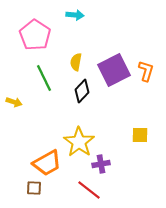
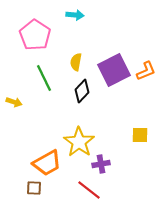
orange L-shape: rotated 50 degrees clockwise
